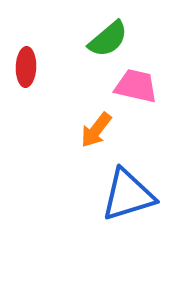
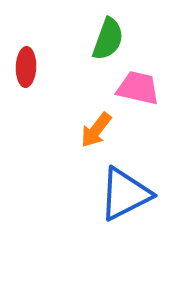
green semicircle: rotated 30 degrees counterclockwise
pink trapezoid: moved 2 px right, 2 px down
blue triangle: moved 3 px left, 1 px up; rotated 10 degrees counterclockwise
